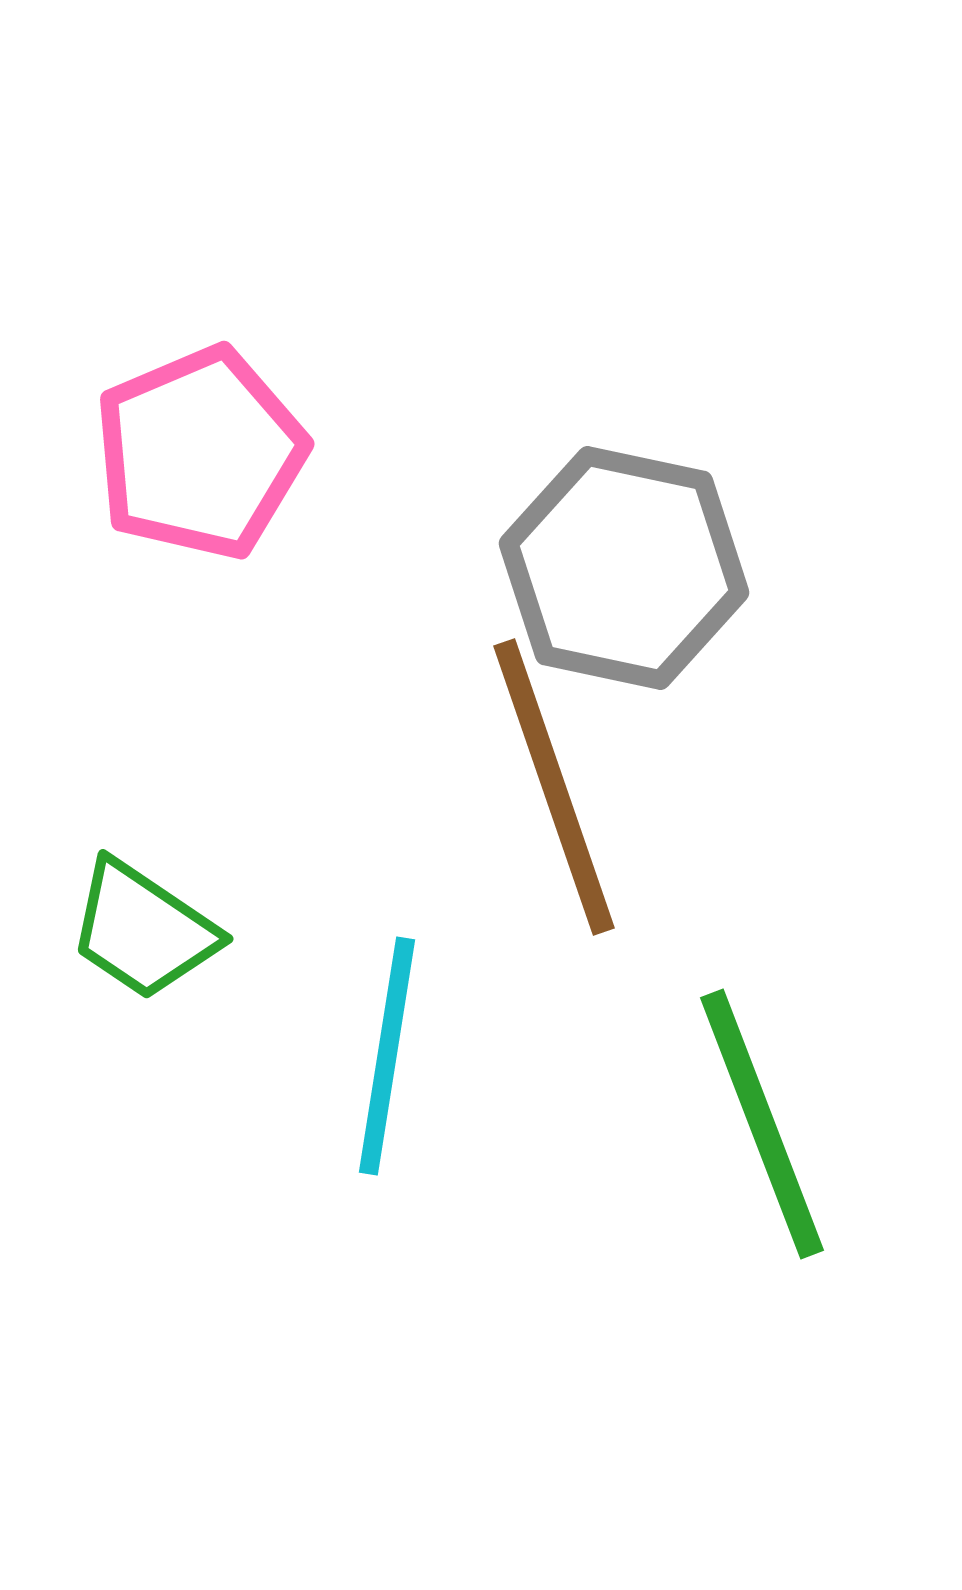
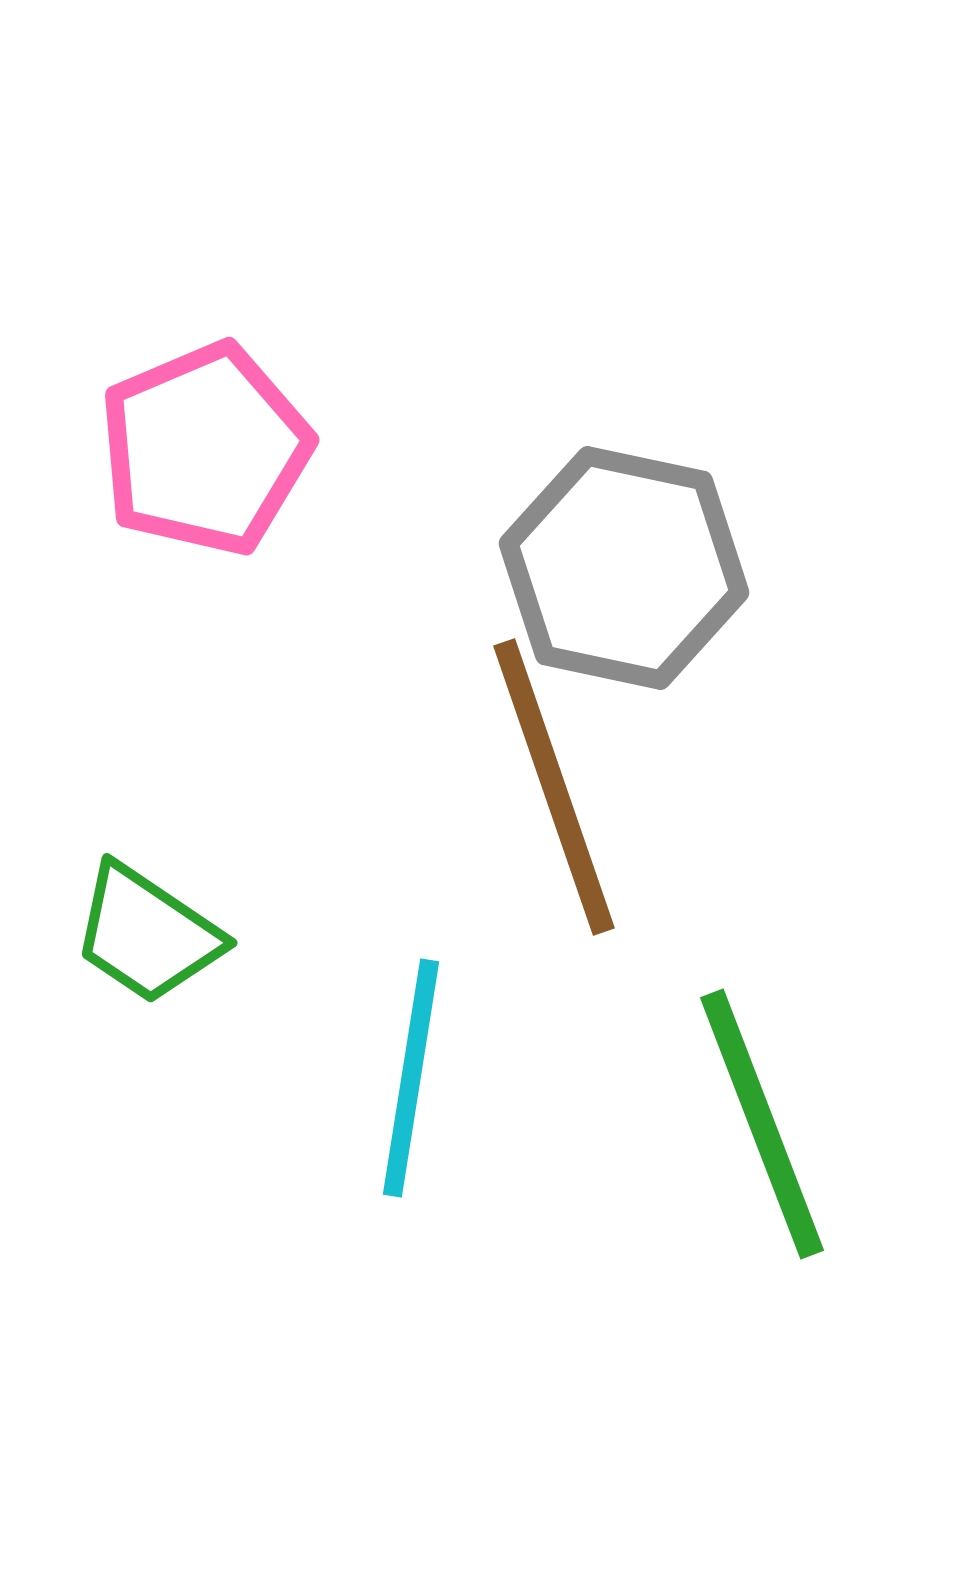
pink pentagon: moved 5 px right, 4 px up
green trapezoid: moved 4 px right, 4 px down
cyan line: moved 24 px right, 22 px down
